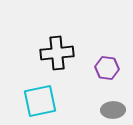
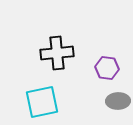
cyan square: moved 2 px right, 1 px down
gray ellipse: moved 5 px right, 9 px up
